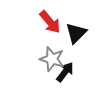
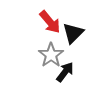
black triangle: moved 3 px left
gray star: moved 1 px left, 4 px up; rotated 20 degrees clockwise
